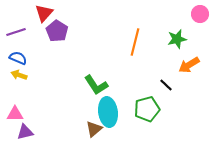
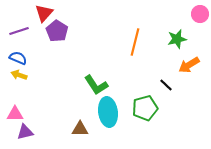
purple line: moved 3 px right, 1 px up
green pentagon: moved 2 px left, 1 px up
brown triangle: moved 14 px left; rotated 42 degrees clockwise
